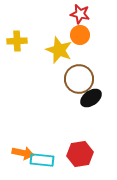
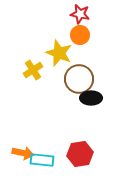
yellow cross: moved 16 px right, 29 px down; rotated 30 degrees counterclockwise
yellow star: moved 3 px down
black ellipse: rotated 35 degrees clockwise
